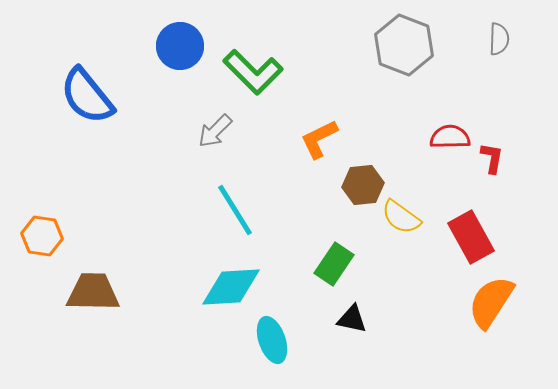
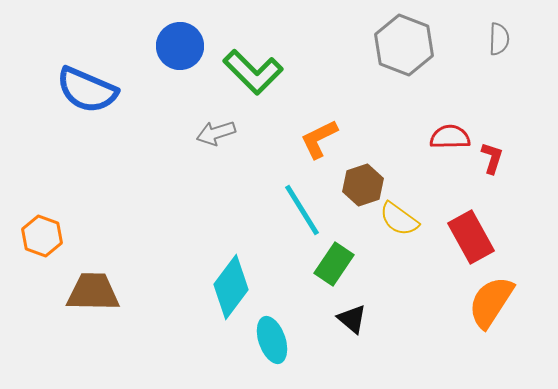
blue semicircle: moved 6 px up; rotated 28 degrees counterclockwise
gray arrow: moved 1 px right, 2 px down; rotated 27 degrees clockwise
red L-shape: rotated 8 degrees clockwise
brown hexagon: rotated 12 degrees counterclockwise
cyan line: moved 67 px right
yellow semicircle: moved 2 px left, 2 px down
orange hexagon: rotated 12 degrees clockwise
cyan diamond: rotated 50 degrees counterclockwise
black triangle: rotated 28 degrees clockwise
